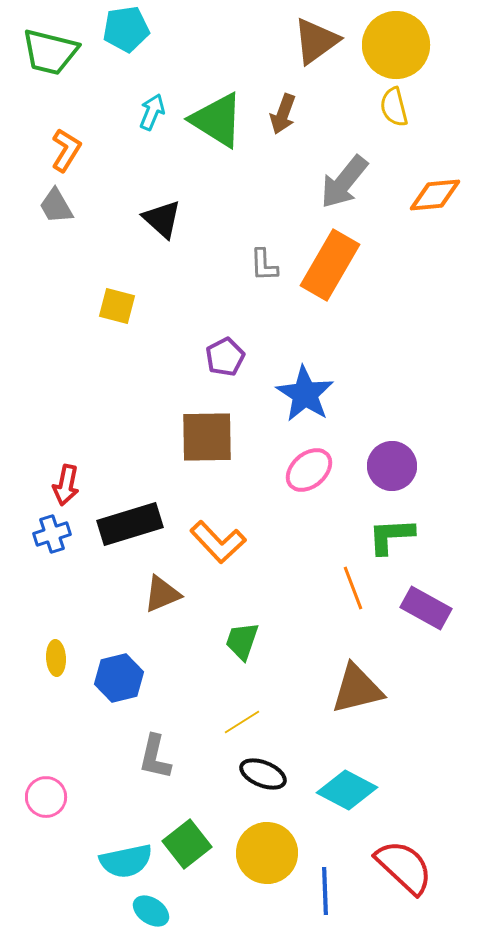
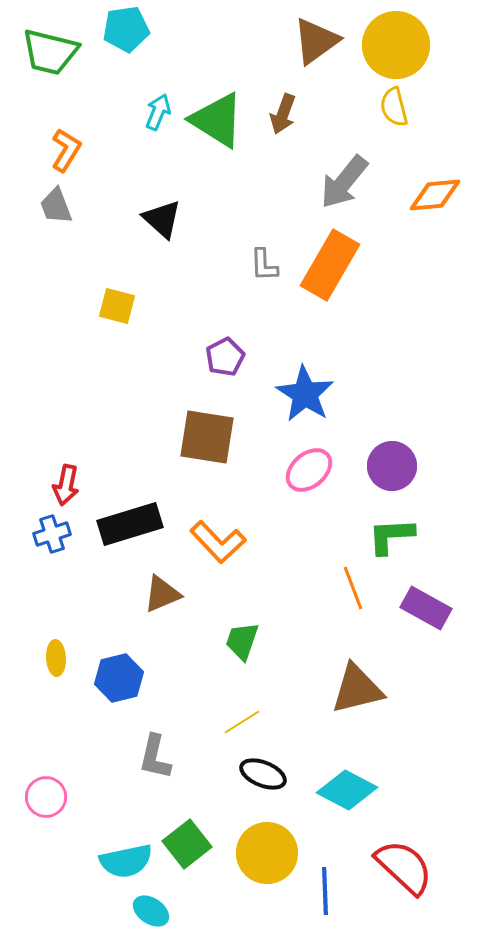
cyan arrow at (152, 112): moved 6 px right
gray trapezoid at (56, 206): rotated 9 degrees clockwise
brown square at (207, 437): rotated 10 degrees clockwise
